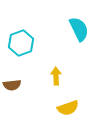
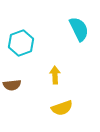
yellow arrow: moved 1 px left, 1 px up
yellow semicircle: moved 6 px left
